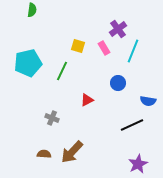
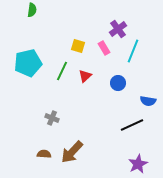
red triangle: moved 2 px left, 24 px up; rotated 16 degrees counterclockwise
